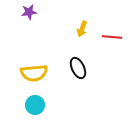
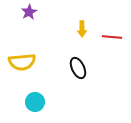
purple star: rotated 21 degrees counterclockwise
yellow arrow: rotated 21 degrees counterclockwise
yellow semicircle: moved 12 px left, 11 px up
cyan circle: moved 3 px up
